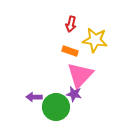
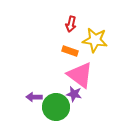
pink triangle: rotated 36 degrees counterclockwise
